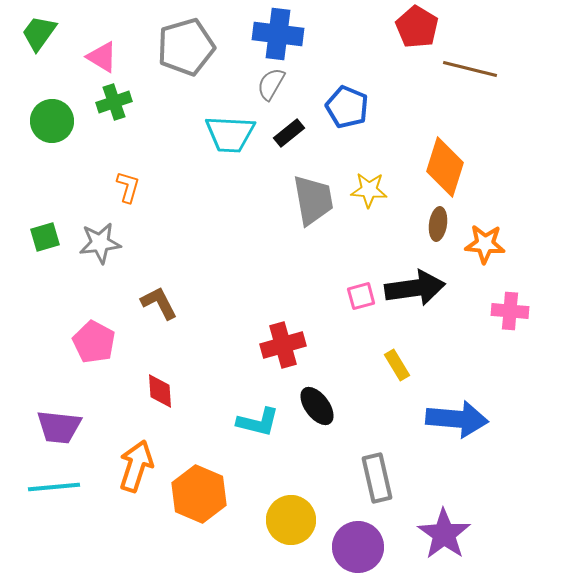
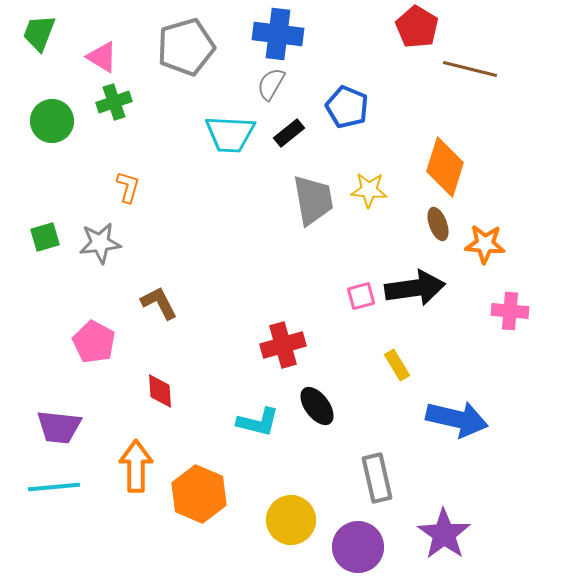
green trapezoid: rotated 15 degrees counterclockwise
brown ellipse: rotated 28 degrees counterclockwise
blue arrow: rotated 8 degrees clockwise
orange arrow: rotated 18 degrees counterclockwise
